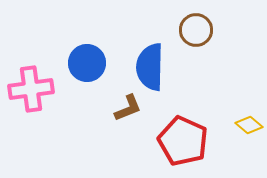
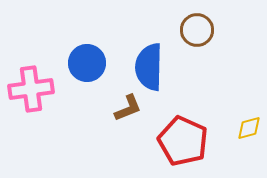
brown circle: moved 1 px right
blue semicircle: moved 1 px left
yellow diamond: moved 3 px down; rotated 56 degrees counterclockwise
